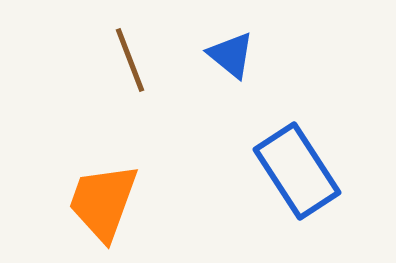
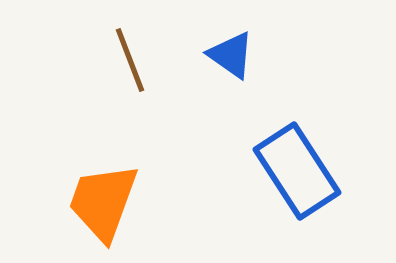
blue triangle: rotated 4 degrees counterclockwise
